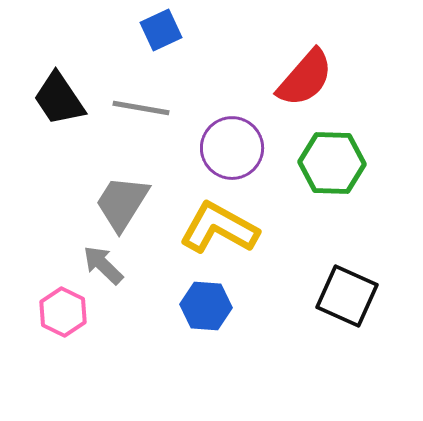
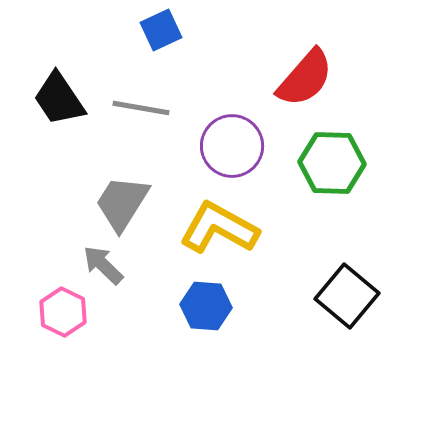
purple circle: moved 2 px up
black square: rotated 16 degrees clockwise
